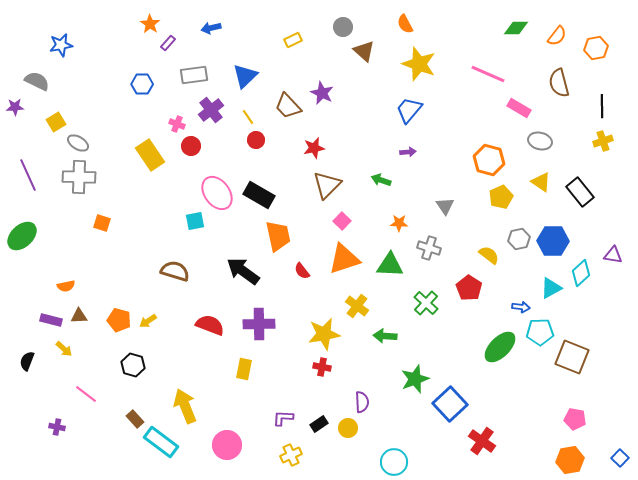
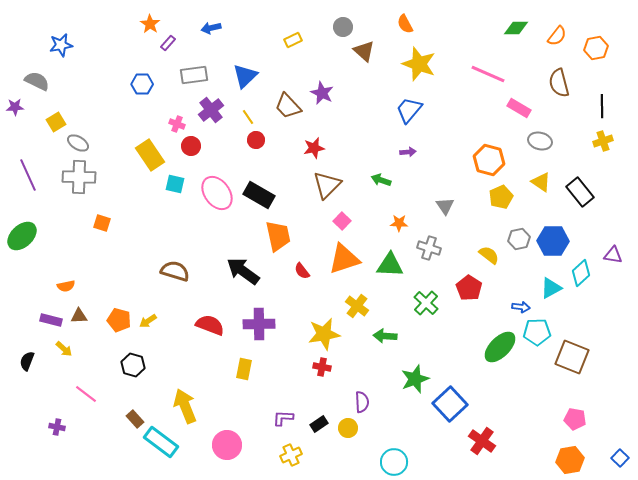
cyan square at (195, 221): moved 20 px left, 37 px up; rotated 24 degrees clockwise
cyan pentagon at (540, 332): moved 3 px left
